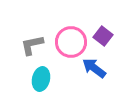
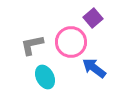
purple square: moved 10 px left, 18 px up; rotated 12 degrees clockwise
cyan ellipse: moved 4 px right, 2 px up; rotated 40 degrees counterclockwise
